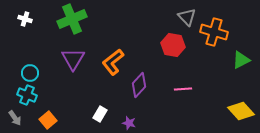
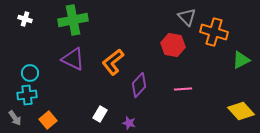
green cross: moved 1 px right, 1 px down; rotated 12 degrees clockwise
purple triangle: rotated 35 degrees counterclockwise
cyan cross: rotated 30 degrees counterclockwise
